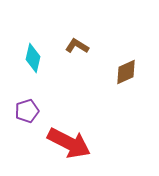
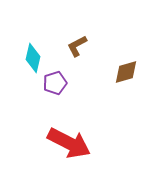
brown L-shape: rotated 60 degrees counterclockwise
brown diamond: rotated 8 degrees clockwise
purple pentagon: moved 28 px right, 28 px up
